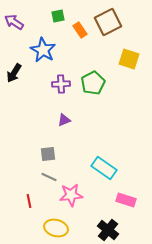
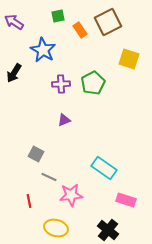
gray square: moved 12 px left; rotated 35 degrees clockwise
